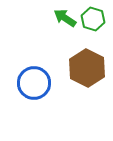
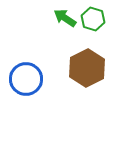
brown hexagon: rotated 6 degrees clockwise
blue circle: moved 8 px left, 4 px up
